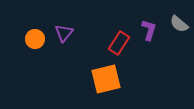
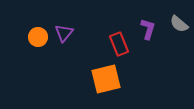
purple L-shape: moved 1 px left, 1 px up
orange circle: moved 3 px right, 2 px up
red rectangle: moved 1 px down; rotated 55 degrees counterclockwise
